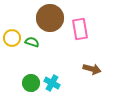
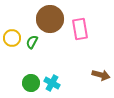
brown circle: moved 1 px down
green semicircle: rotated 80 degrees counterclockwise
brown arrow: moved 9 px right, 6 px down
